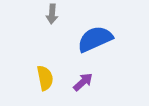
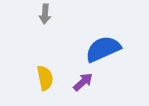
gray arrow: moved 7 px left
blue semicircle: moved 8 px right, 10 px down
